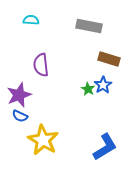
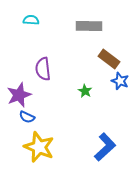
gray rectangle: rotated 10 degrees counterclockwise
brown rectangle: rotated 20 degrees clockwise
purple semicircle: moved 2 px right, 4 px down
blue star: moved 17 px right, 4 px up; rotated 18 degrees counterclockwise
green star: moved 3 px left, 2 px down
blue semicircle: moved 7 px right, 1 px down
yellow star: moved 4 px left, 7 px down; rotated 8 degrees counterclockwise
blue L-shape: rotated 12 degrees counterclockwise
